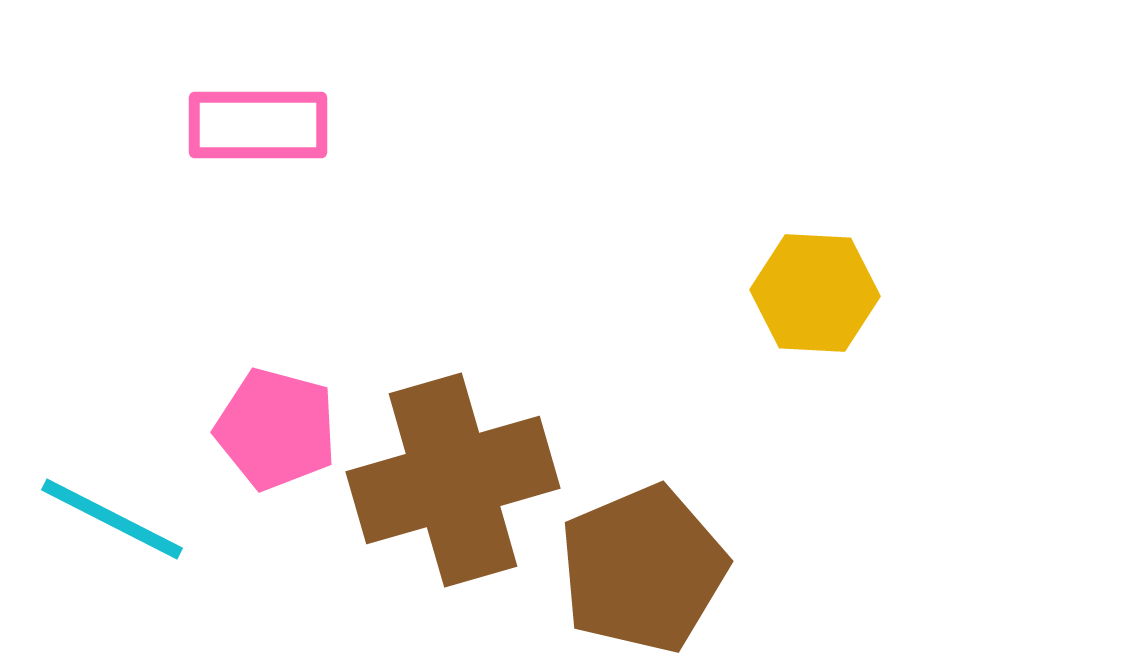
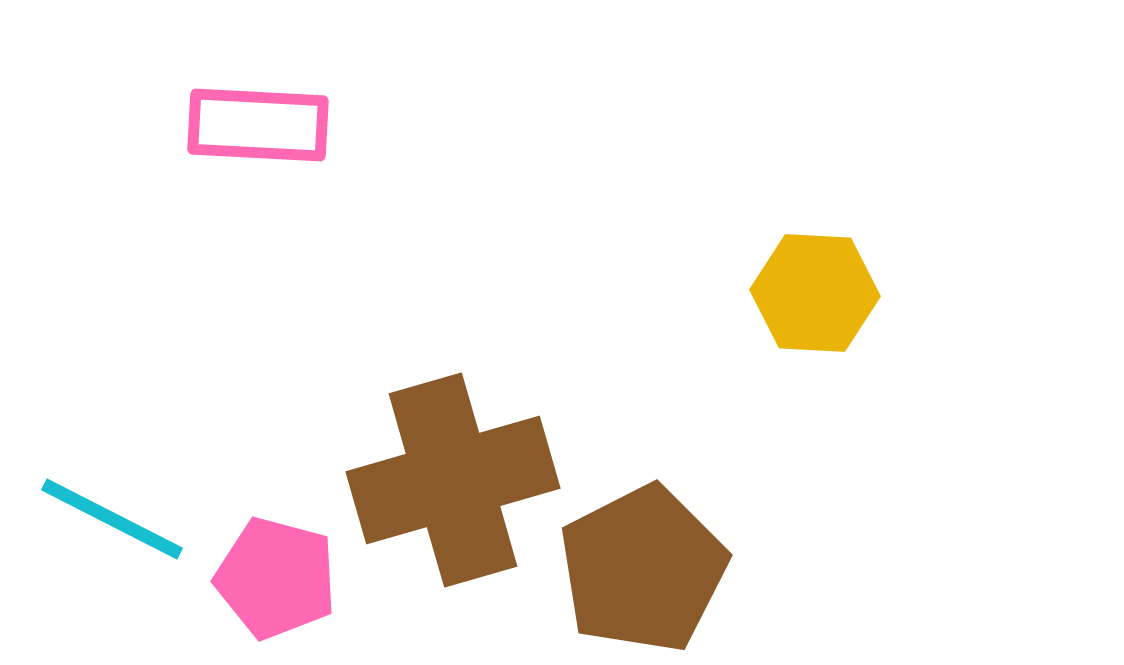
pink rectangle: rotated 3 degrees clockwise
pink pentagon: moved 149 px down
brown pentagon: rotated 4 degrees counterclockwise
